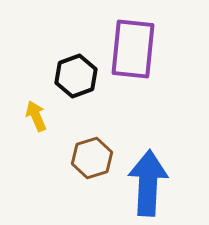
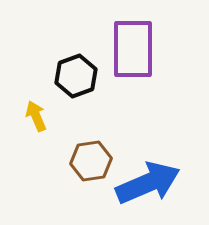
purple rectangle: rotated 6 degrees counterclockwise
brown hexagon: moved 1 px left, 3 px down; rotated 9 degrees clockwise
blue arrow: rotated 64 degrees clockwise
